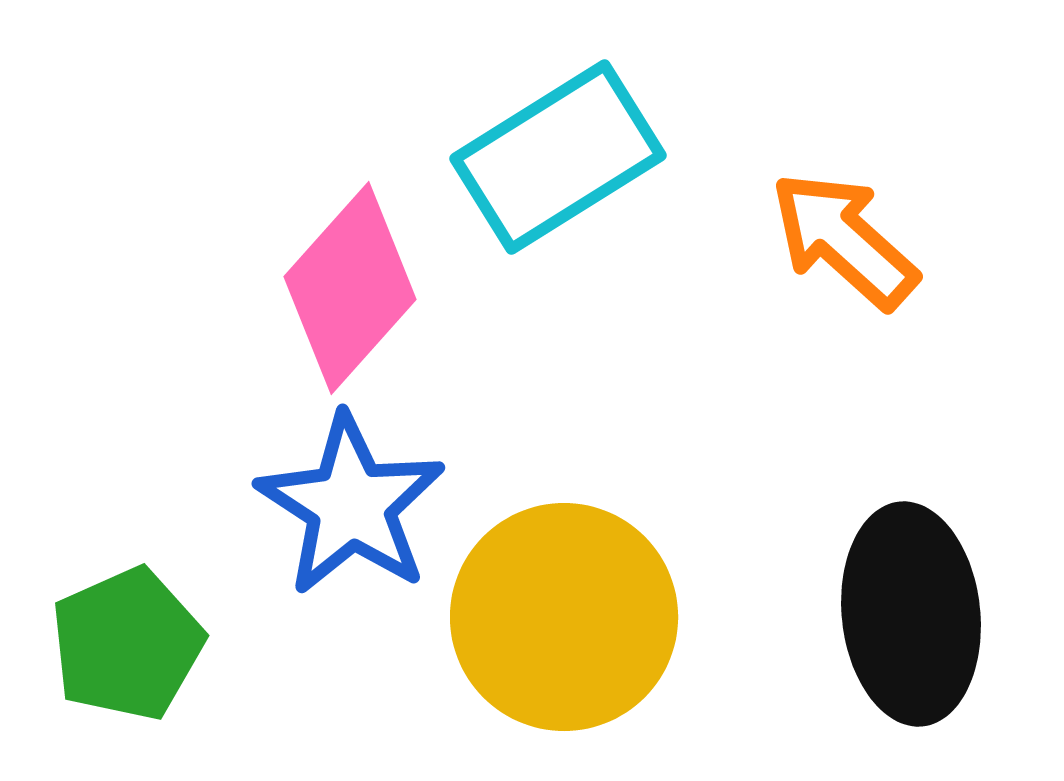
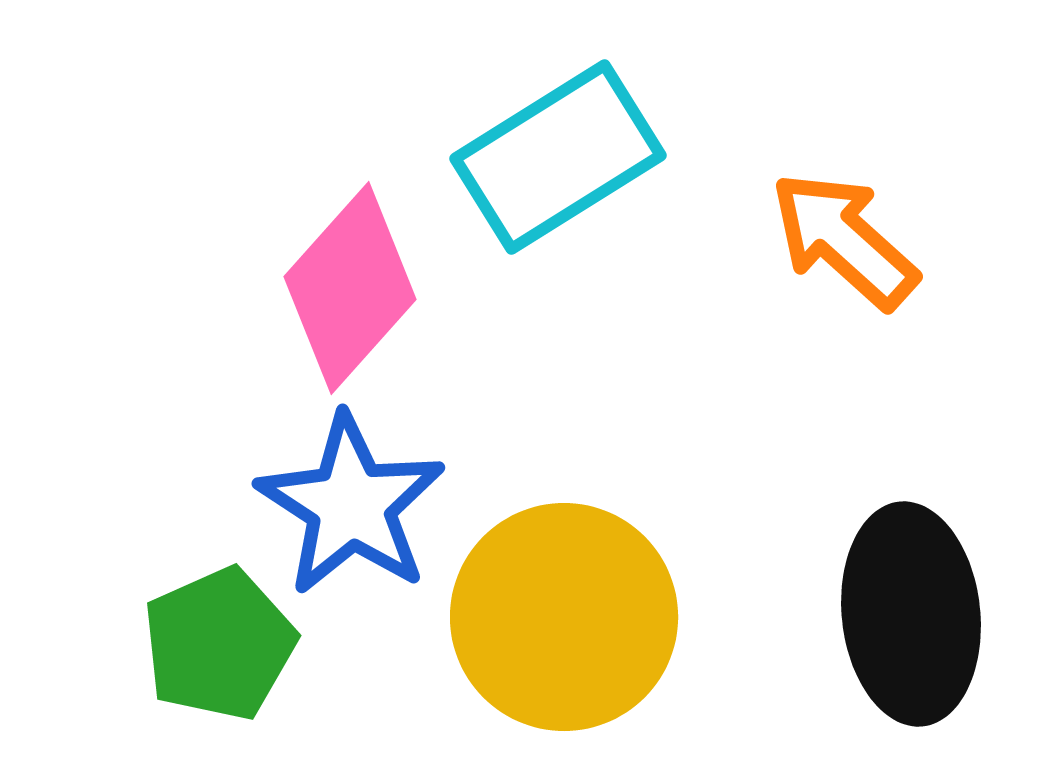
green pentagon: moved 92 px right
